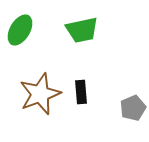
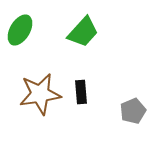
green trapezoid: moved 1 px right, 2 px down; rotated 36 degrees counterclockwise
brown star: rotated 12 degrees clockwise
gray pentagon: moved 3 px down
